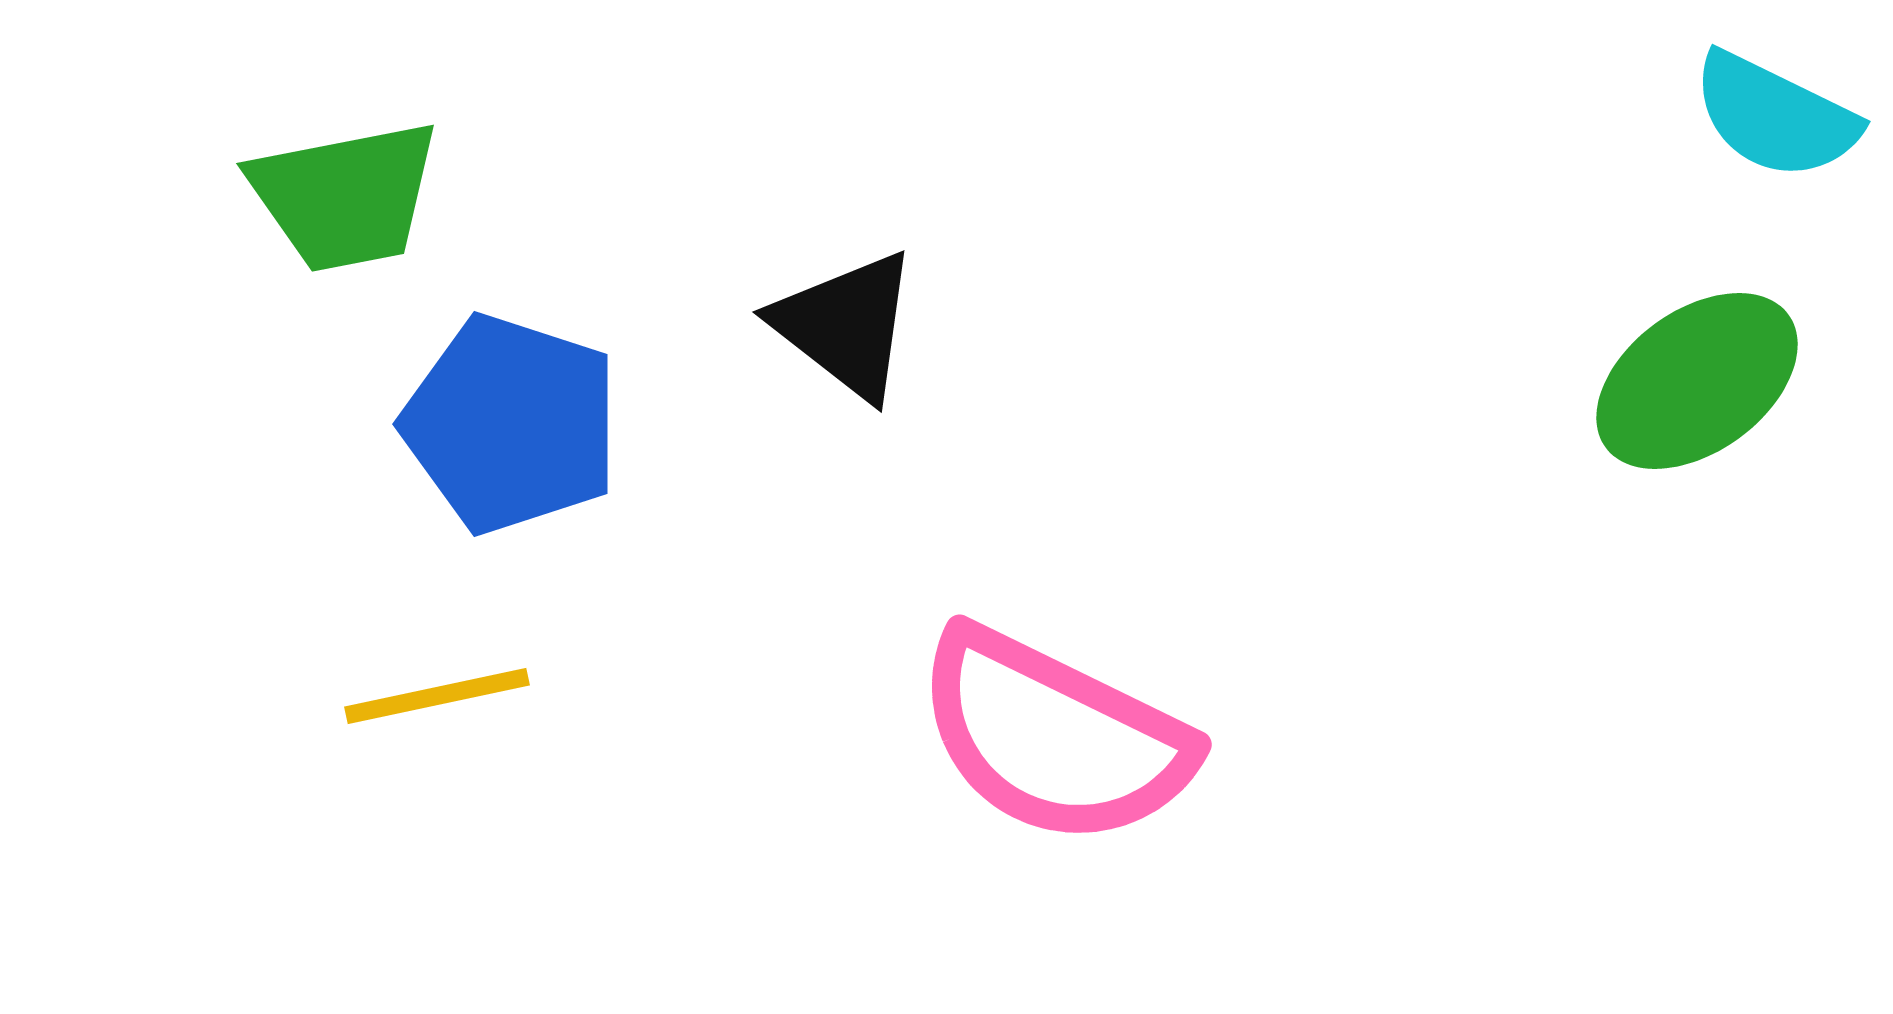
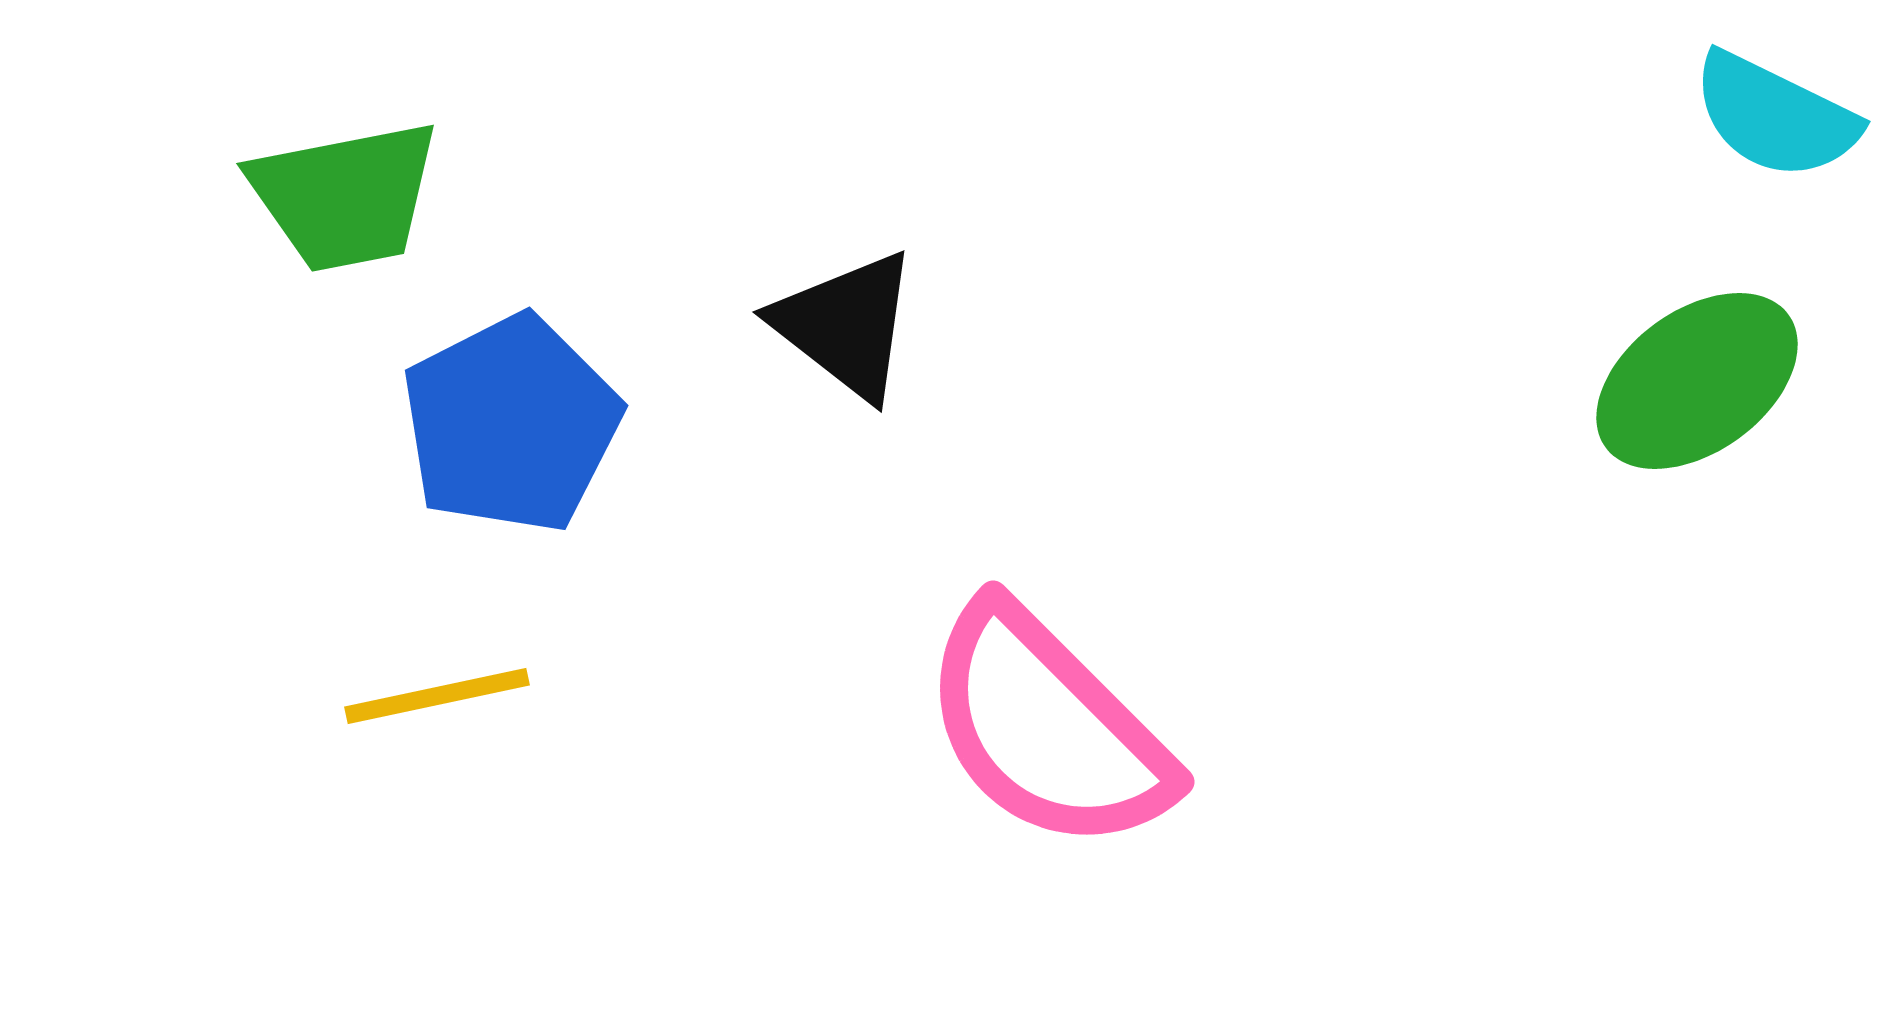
blue pentagon: rotated 27 degrees clockwise
pink semicircle: moved 7 px left, 9 px up; rotated 19 degrees clockwise
